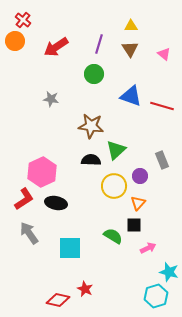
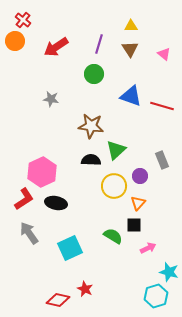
cyan square: rotated 25 degrees counterclockwise
